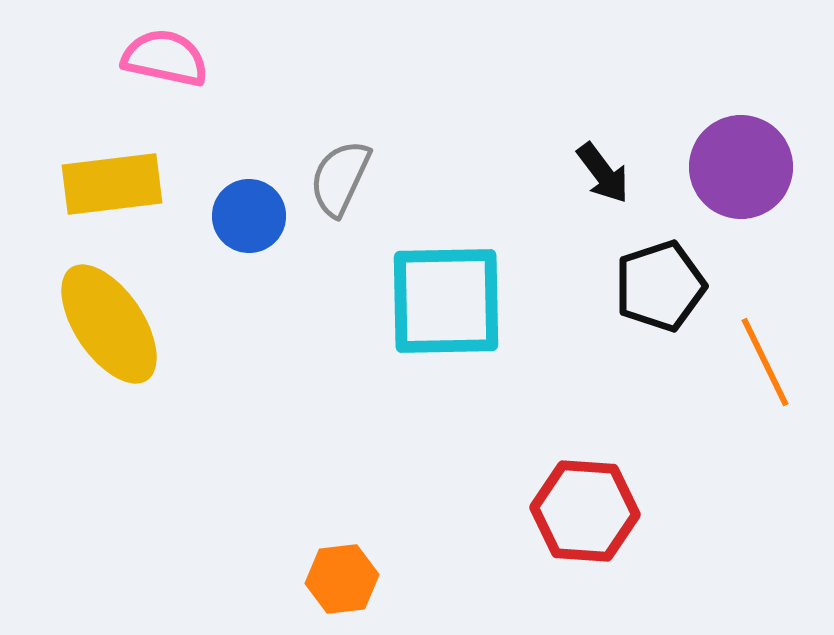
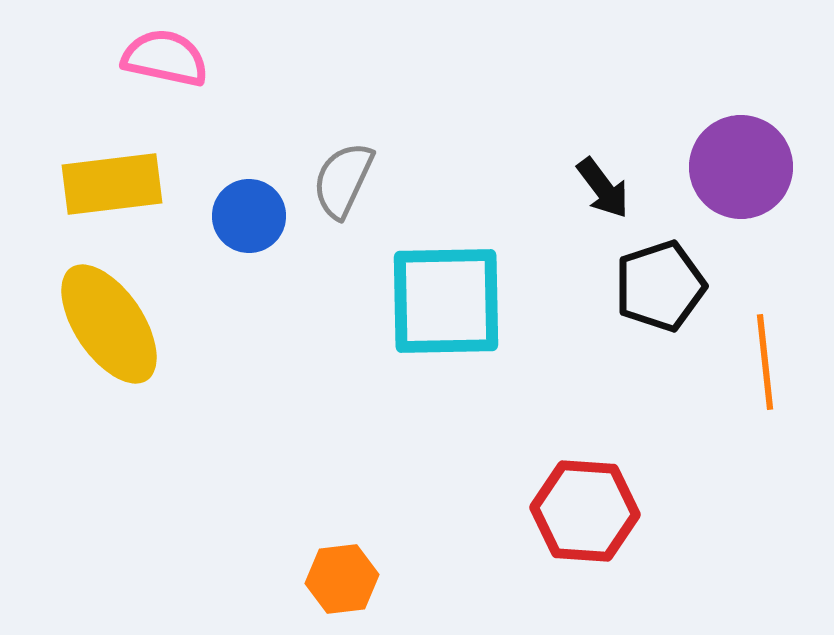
black arrow: moved 15 px down
gray semicircle: moved 3 px right, 2 px down
orange line: rotated 20 degrees clockwise
